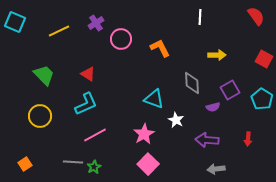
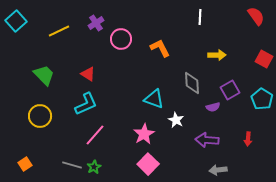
cyan square: moved 1 px right, 1 px up; rotated 25 degrees clockwise
pink line: rotated 20 degrees counterclockwise
gray line: moved 1 px left, 3 px down; rotated 12 degrees clockwise
gray arrow: moved 2 px right, 1 px down
